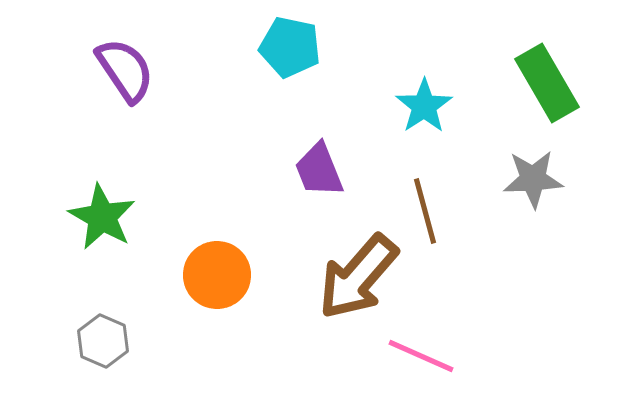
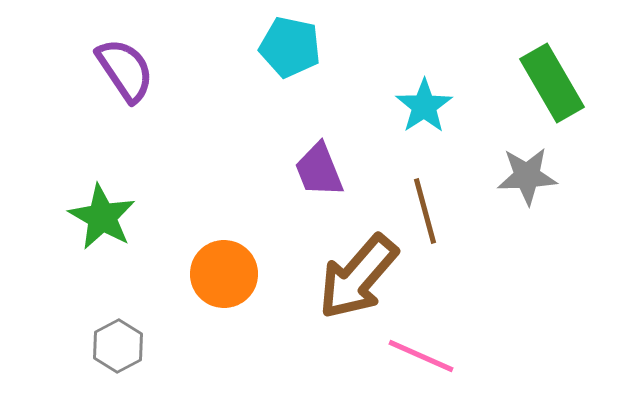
green rectangle: moved 5 px right
gray star: moved 6 px left, 3 px up
orange circle: moved 7 px right, 1 px up
gray hexagon: moved 15 px right, 5 px down; rotated 9 degrees clockwise
